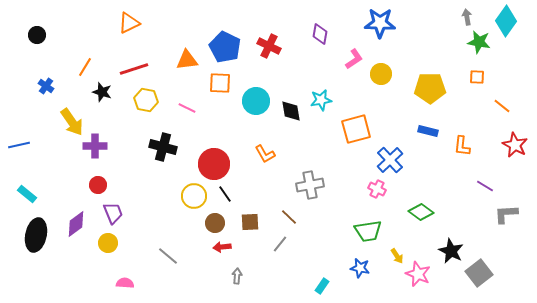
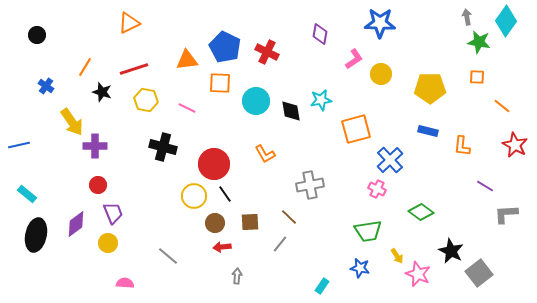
red cross at (269, 46): moved 2 px left, 6 px down
